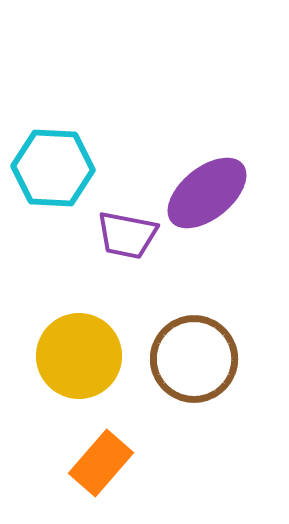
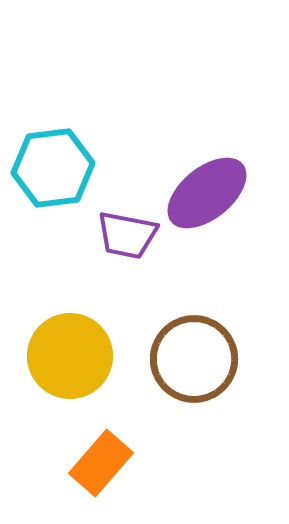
cyan hexagon: rotated 10 degrees counterclockwise
yellow circle: moved 9 px left
